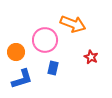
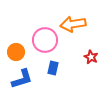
orange arrow: rotated 150 degrees clockwise
